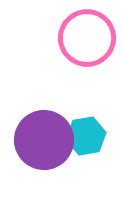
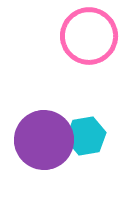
pink circle: moved 2 px right, 2 px up
